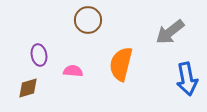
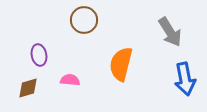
brown circle: moved 4 px left
gray arrow: rotated 84 degrees counterclockwise
pink semicircle: moved 3 px left, 9 px down
blue arrow: moved 2 px left
